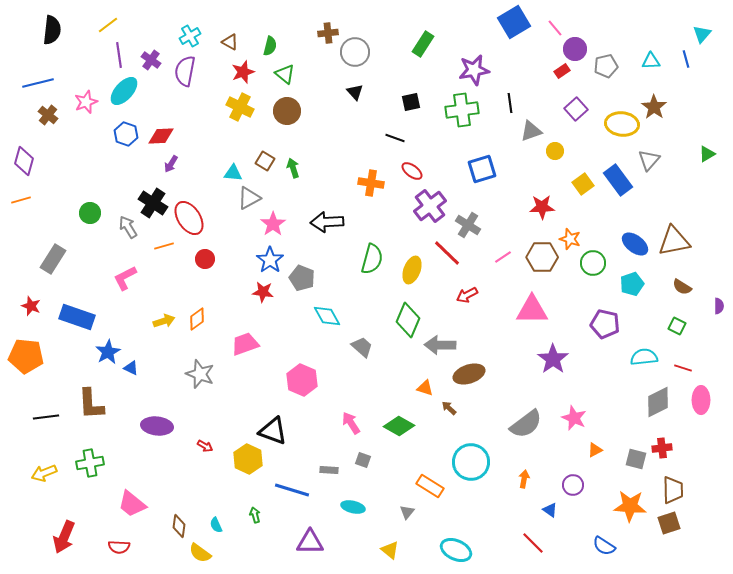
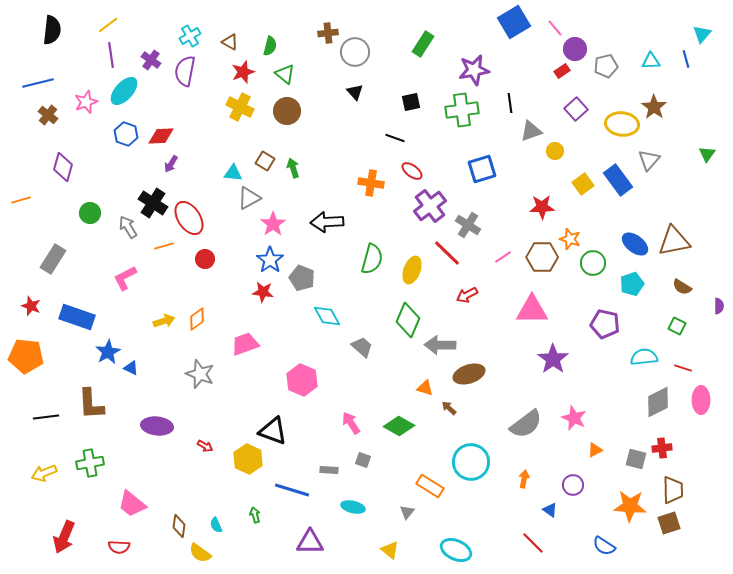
purple line at (119, 55): moved 8 px left
green triangle at (707, 154): rotated 24 degrees counterclockwise
purple diamond at (24, 161): moved 39 px right, 6 px down
